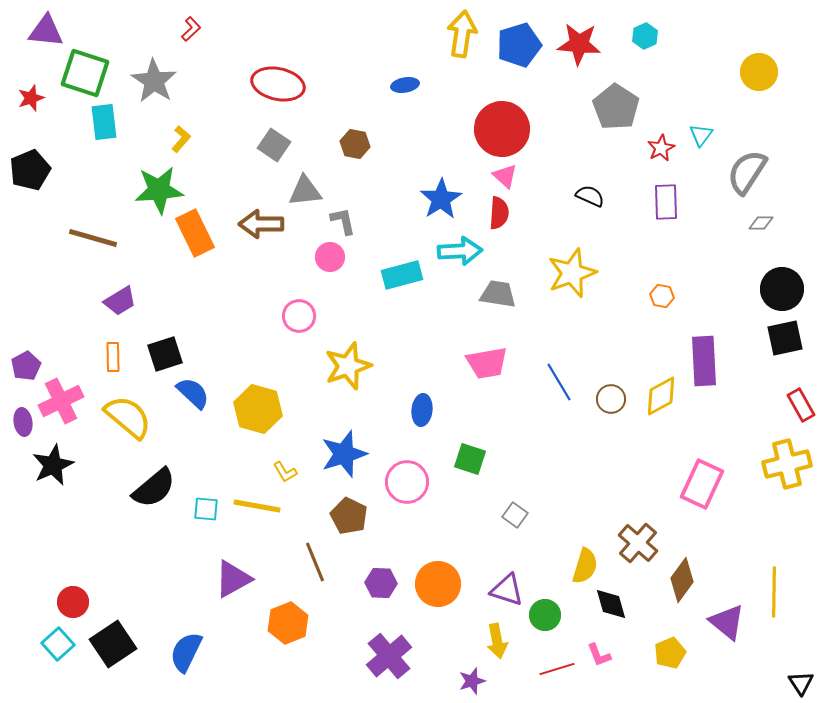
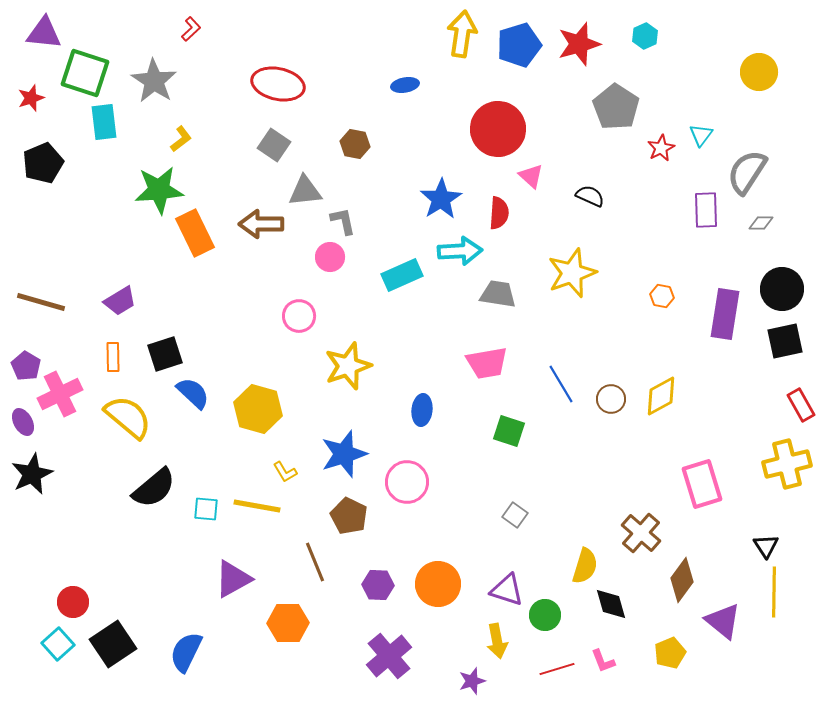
purple triangle at (46, 31): moved 2 px left, 2 px down
red star at (579, 44): rotated 21 degrees counterclockwise
red circle at (502, 129): moved 4 px left
yellow L-shape at (181, 139): rotated 12 degrees clockwise
black pentagon at (30, 170): moved 13 px right, 7 px up
pink triangle at (505, 176): moved 26 px right
purple rectangle at (666, 202): moved 40 px right, 8 px down
brown line at (93, 238): moved 52 px left, 64 px down
cyan rectangle at (402, 275): rotated 9 degrees counterclockwise
black square at (785, 338): moved 3 px down
purple rectangle at (704, 361): moved 21 px right, 47 px up; rotated 12 degrees clockwise
purple pentagon at (26, 366): rotated 12 degrees counterclockwise
blue line at (559, 382): moved 2 px right, 2 px down
pink cross at (61, 401): moved 1 px left, 7 px up
purple ellipse at (23, 422): rotated 20 degrees counterclockwise
green square at (470, 459): moved 39 px right, 28 px up
black star at (53, 465): moved 21 px left, 9 px down
pink rectangle at (702, 484): rotated 42 degrees counterclockwise
brown cross at (638, 543): moved 3 px right, 10 px up
purple hexagon at (381, 583): moved 3 px left, 2 px down
purple triangle at (727, 622): moved 4 px left, 1 px up
orange hexagon at (288, 623): rotated 21 degrees clockwise
pink L-shape at (599, 655): moved 4 px right, 6 px down
black triangle at (801, 683): moved 35 px left, 137 px up
